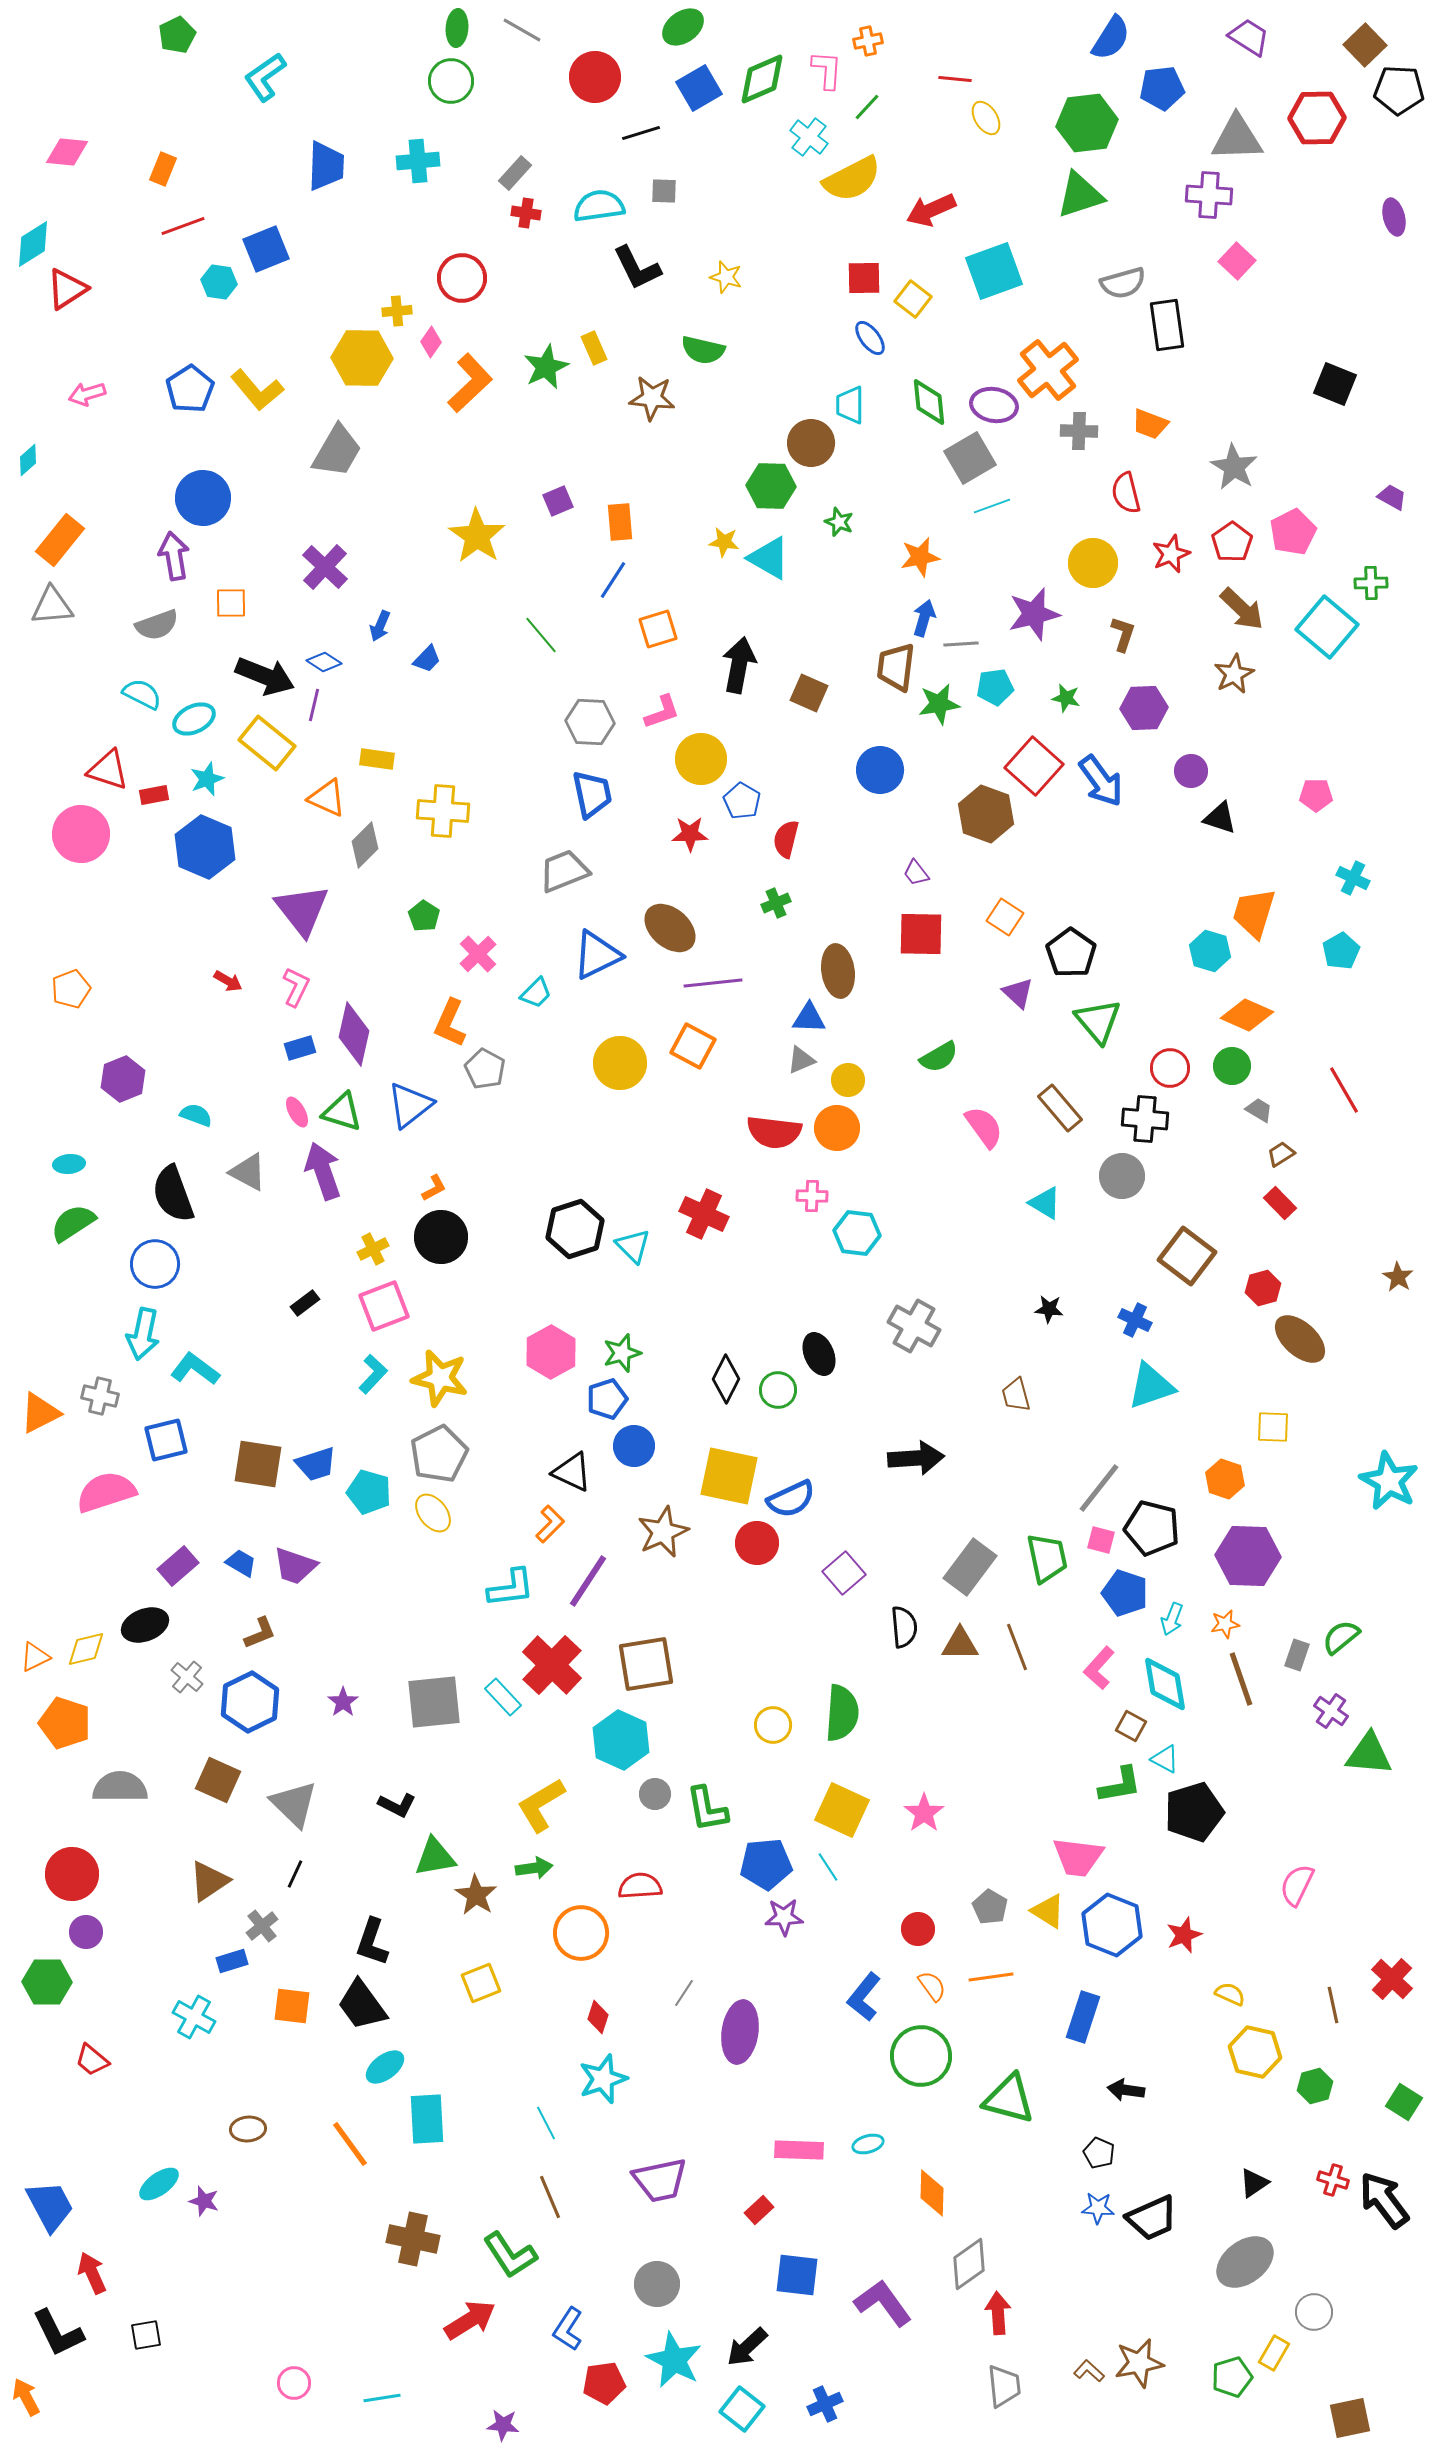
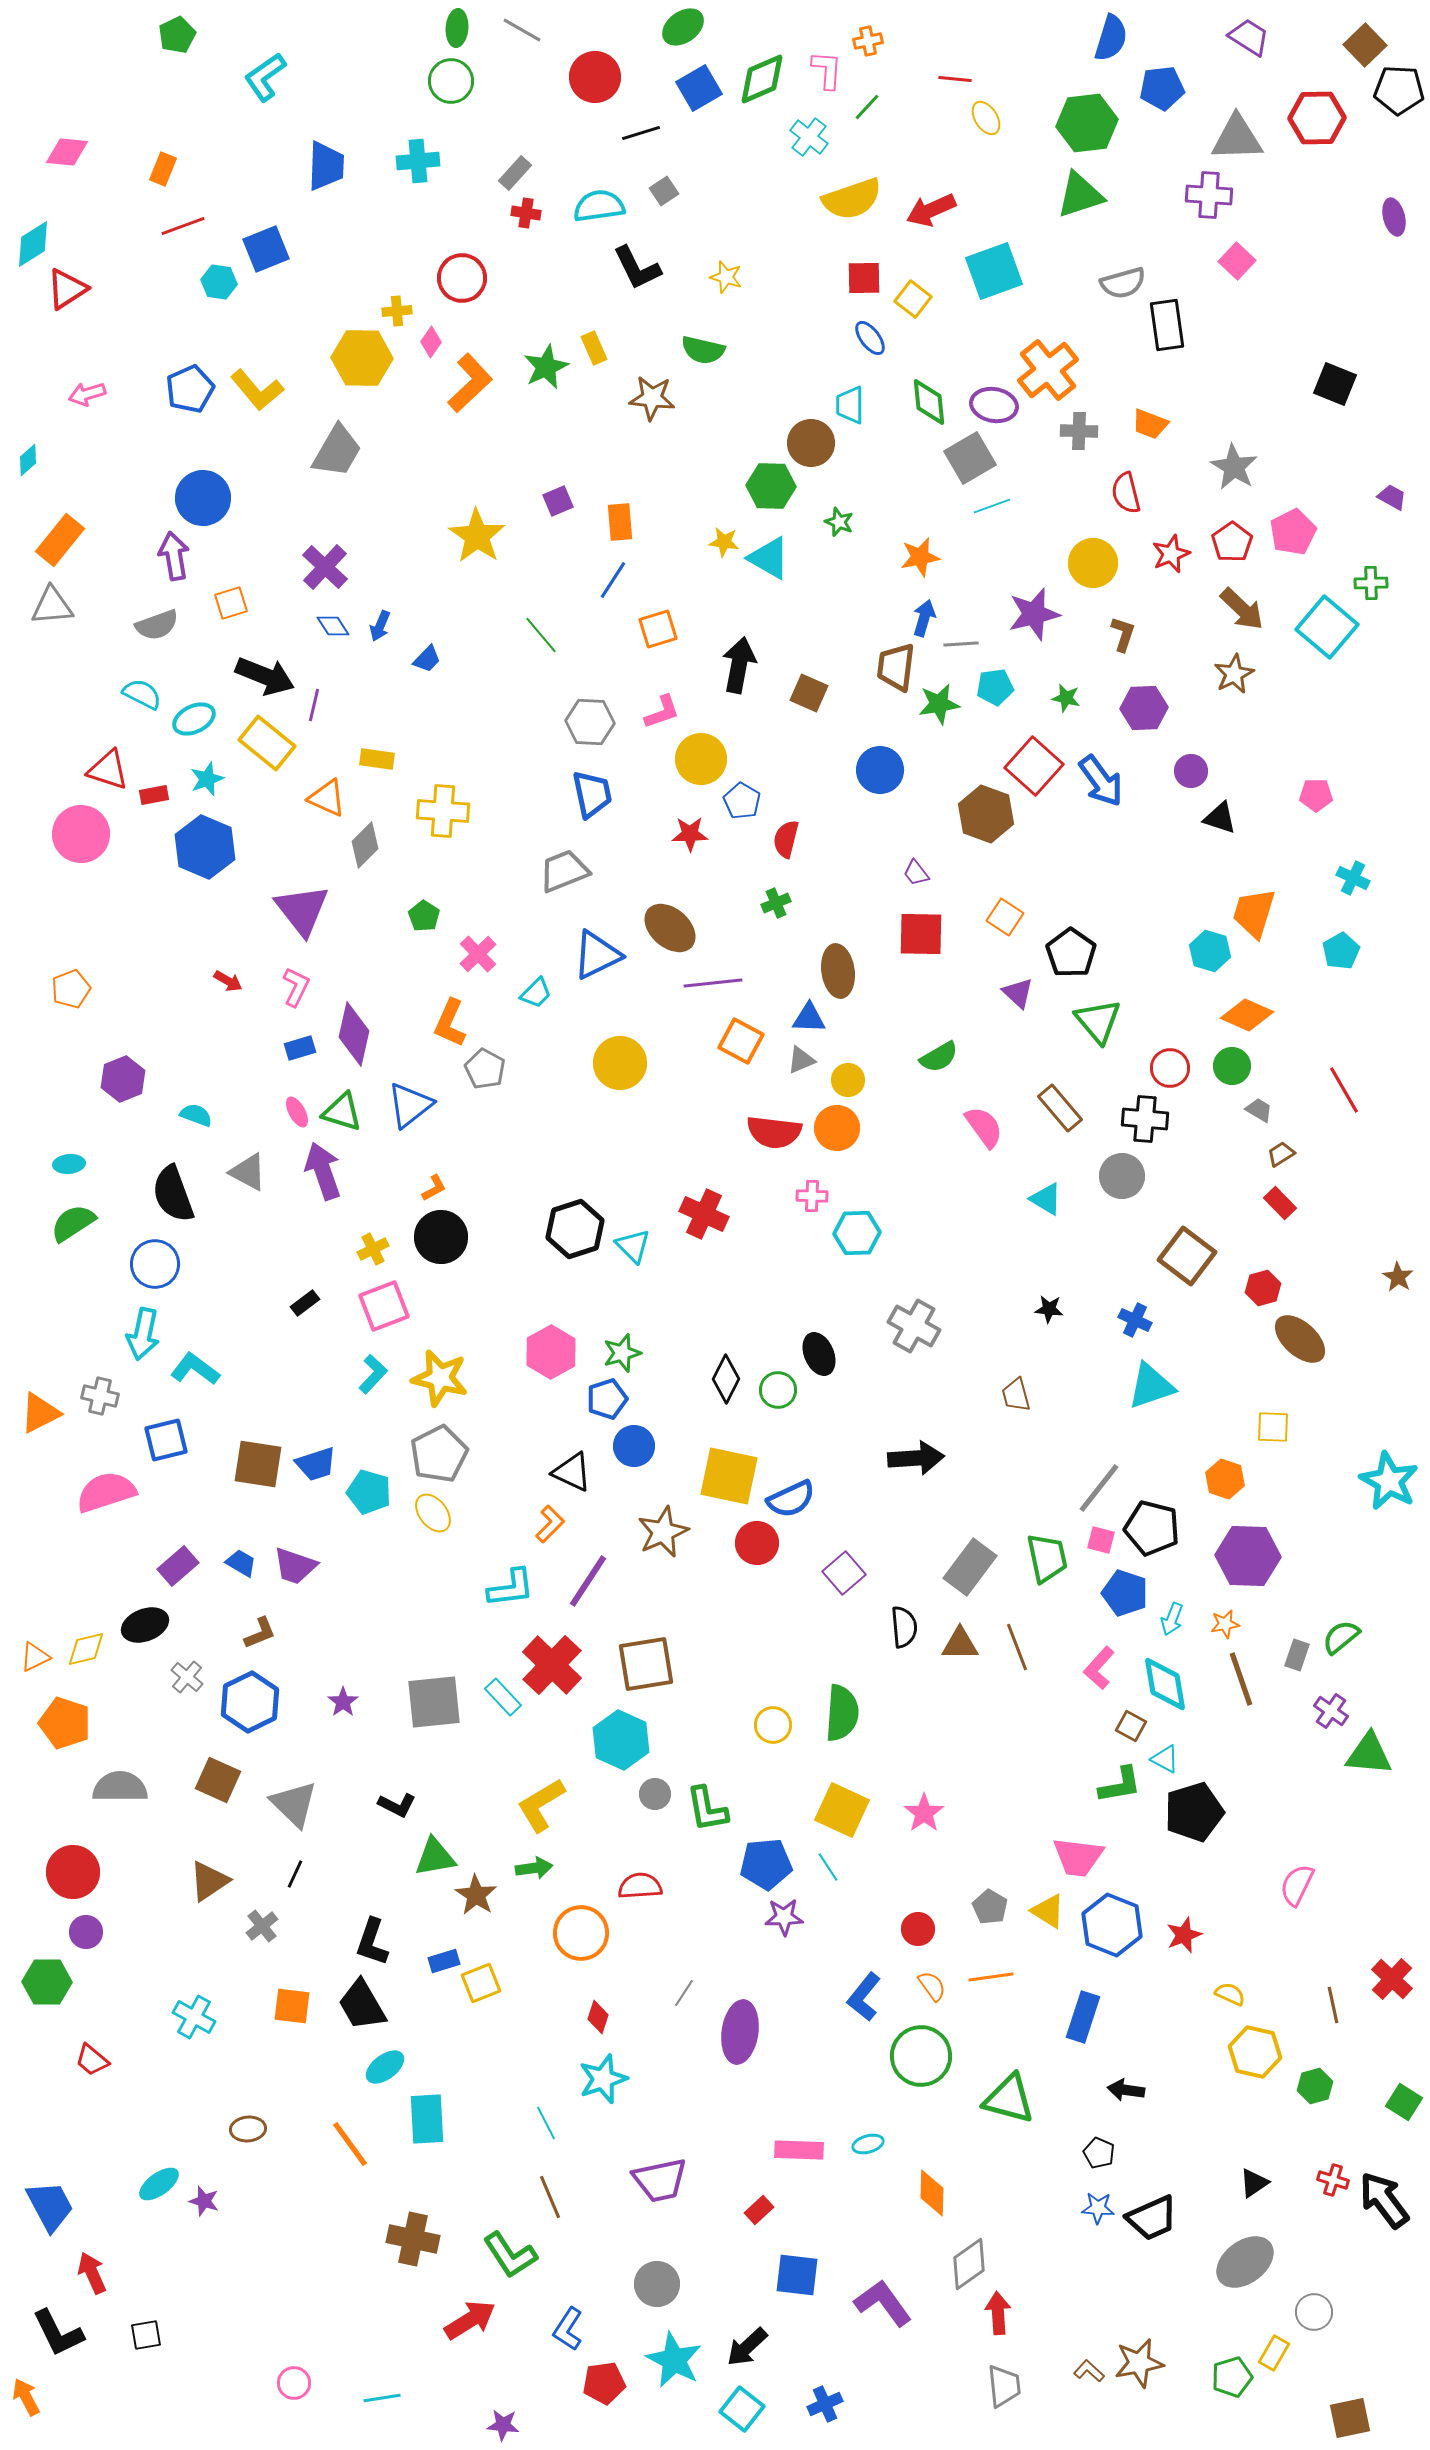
blue semicircle at (1111, 38): rotated 15 degrees counterclockwise
yellow semicircle at (852, 179): moved 20 px down; rotated 8 degrees clockwise
gray square at (664, 191): rotated 36 degrees counterclockwise
blue pentagon at (190, 389): rotated 9 degrees clockwise
orange square at (231, 603): rotated 16 degrees counterclockwise
blue diamond at (324, 662): moved 9 px right, 36 px up; rotated 24 degrees clockwise
orange square at (693, 1046): moved 48 px right, 5 px up
cyan triangle at (1045, 1203): moved 1 px right, 4 px up
cyan hexagon at (857, 1233): rotated 9 degrees counterclockwise
red circle at (72, 1874): moved 1 px right, 2 px up
blue rectangle at (232, 1961): moved 212 px right
black trapezoid at (362, 2005): rotated 6 degrees clockwise
